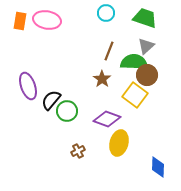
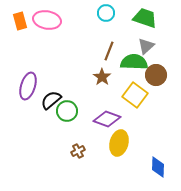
orange rectangle: rotated 24 degrees counterclockwise
brown circle: moved 9 px right
brown star: moved 2 px up
purple ellipse: rotated 36 degrees clockwise
black semicircle: rotated 10 degrees clockwise
